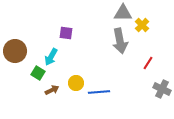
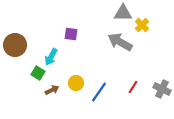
purple square: moved 5 px right, 1 px down
gray arrow: moved 1 px down; rotated 130 degrees clockwise
brown circle: moved 6 px up
red line: moved 15 px left, 24 px down
blue line: rotated 50 degrees counterclockwise
